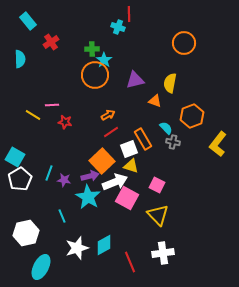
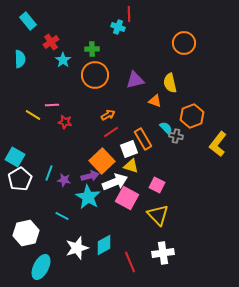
cyan star at (104, 60): moved 41 px left
yellow semicircle at (170, 83): rotated 24 degrees counterclockwise
gray cross at (173, 142): moved 3 px right, 6 px up
cyan line at (62, 216): rotated 40 degrees counterclockwise
